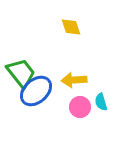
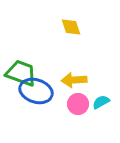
green trapezoid: rotated 32 degrees counterclockwise
blue ellipse: rotated 60 degrees clockwise
cyan semicircle: rotated 78 degrees clockwise
pink circle: moved 2 px left, 3 px up
